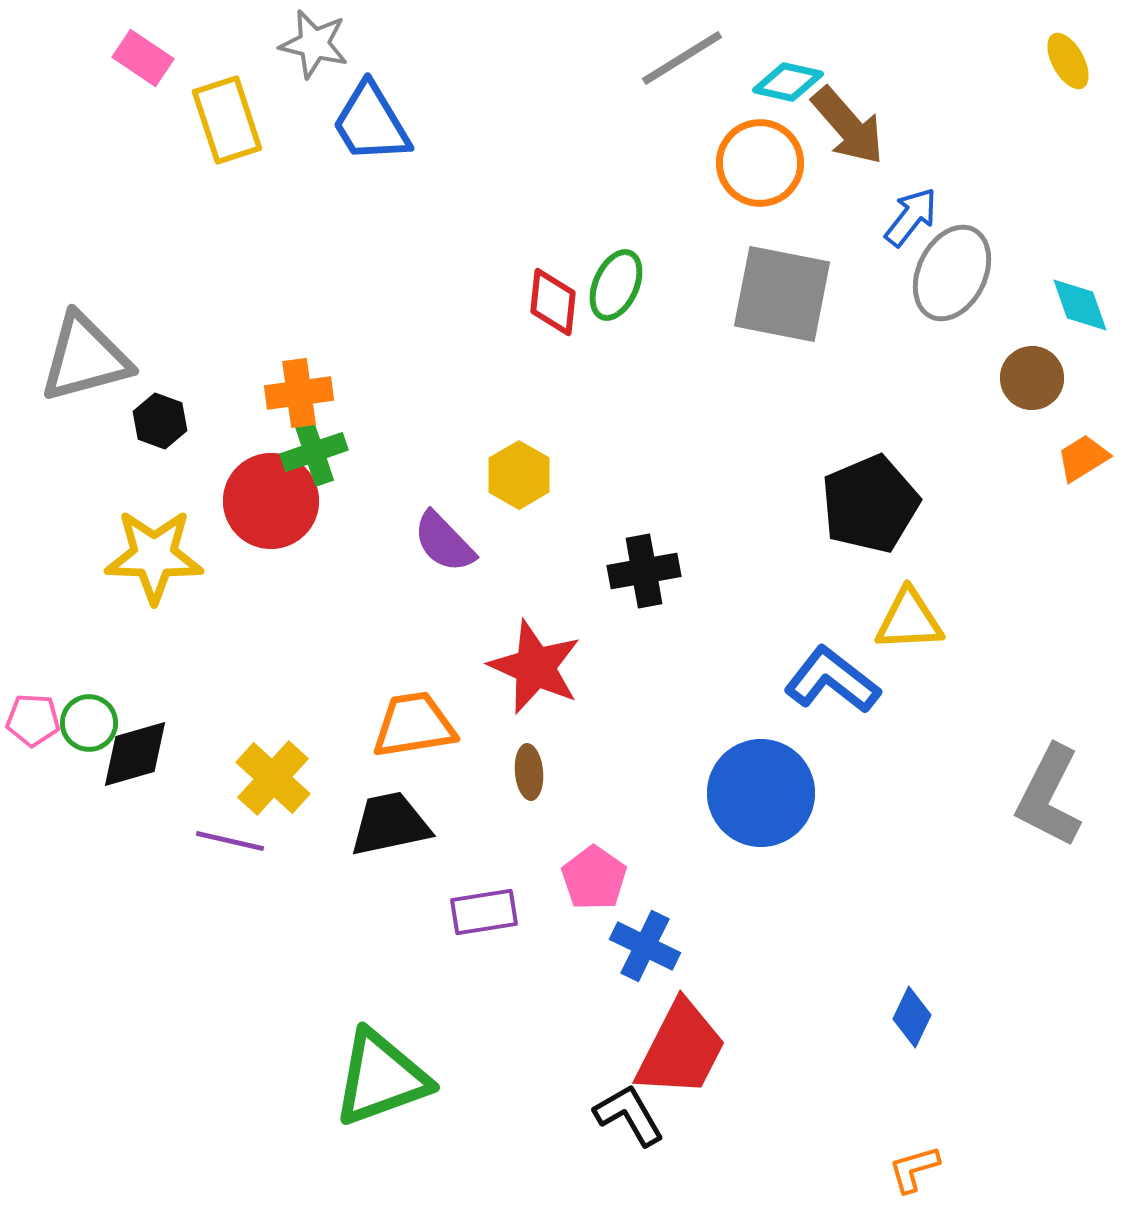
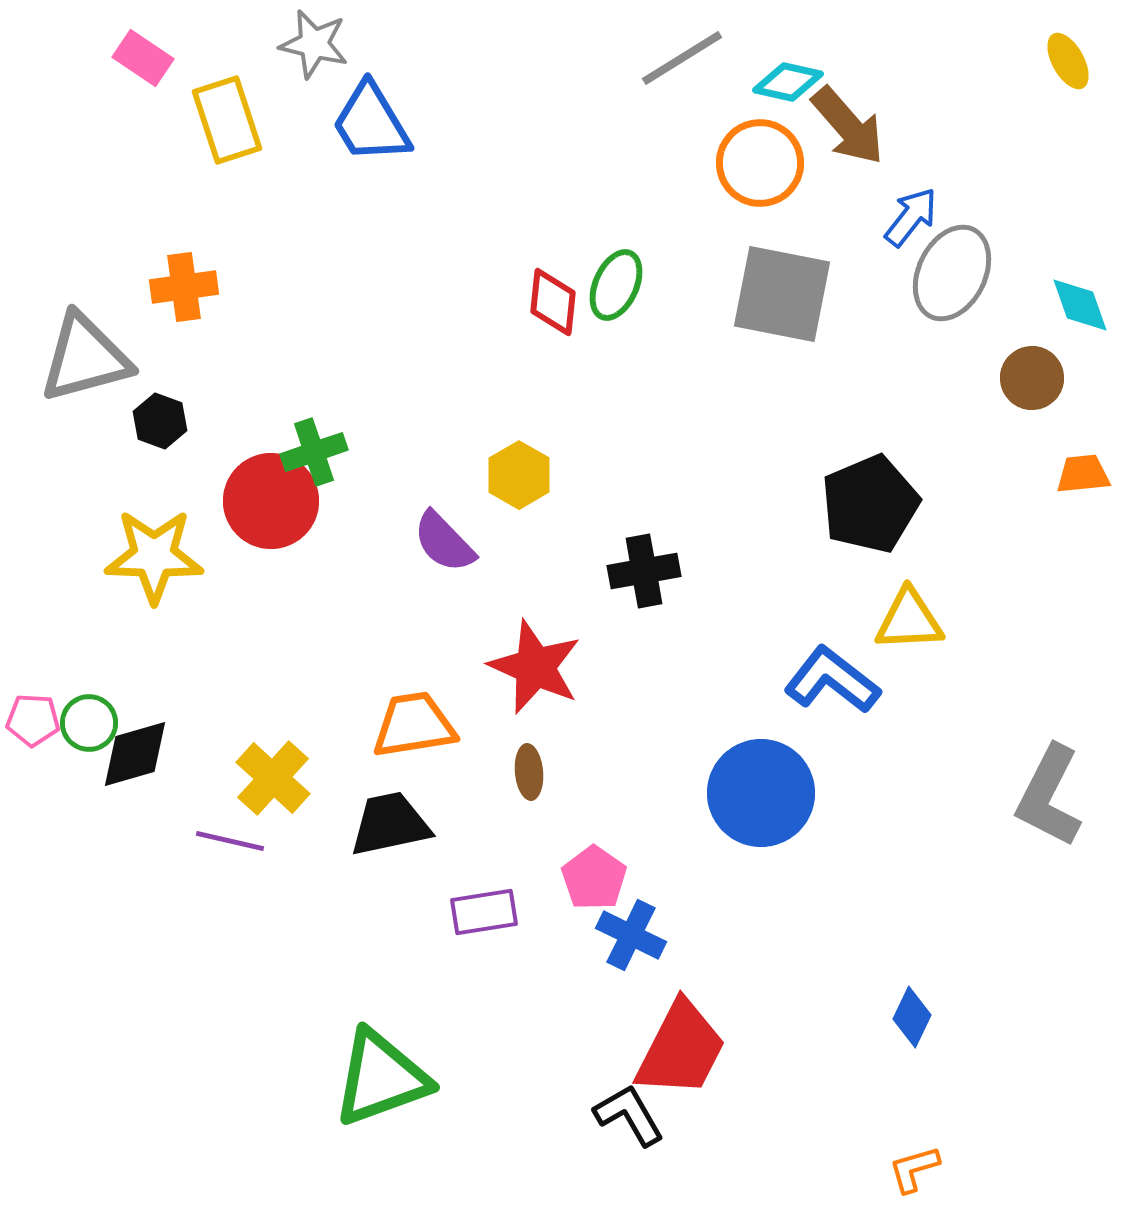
orange cross at (299, 393): moved 115 px left, 106 px up
orange trapezoid at (1083, 458): moved 16 px down; rotated 26 degrees clockwise
blue cross at (645, 946): moved 14 px left, 11 px up
